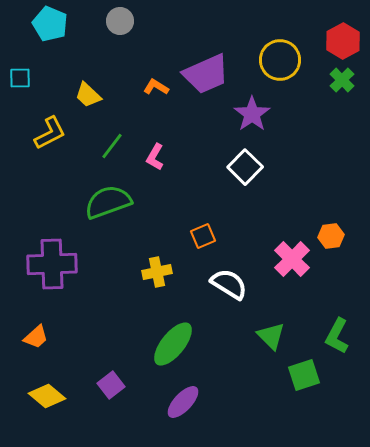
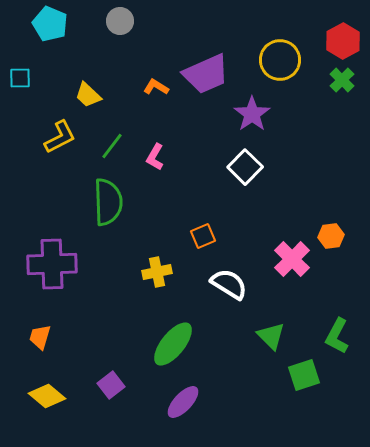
yellow L-shape: moved 10 px right, 4 px down
green semicircle: rotated 108 degrees clockwise
orange trapezoid: moved 4 px right; rotated 148 degrees clockwise
